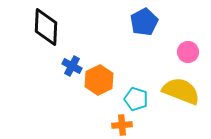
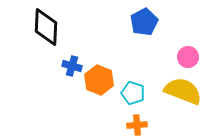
pink circle: moved 5 px down
blue cross: rotated 12 degrees counterclockwise
orange hexagon: rotated 12 degrees counterclockwise
yellow semicircle: moved 2 px right
cyan pentagon: moved 3 px left, 6 px up
orange cross: moved 15 px right
